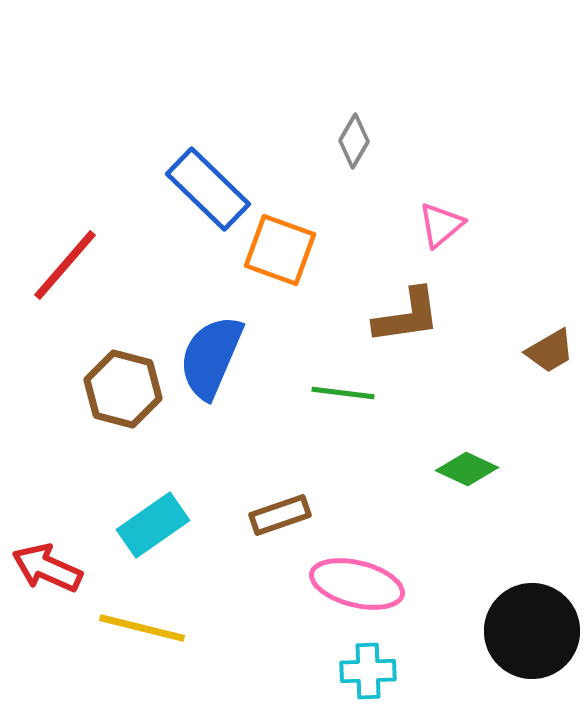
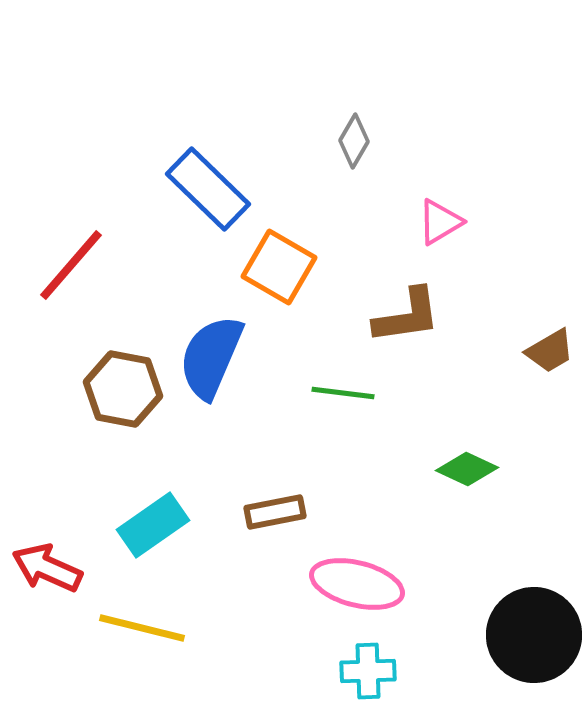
pink triangle: moved 1 px left, 3 px up; rotated 9 degrees clockwise
orange square: moved 1 px left, 17 px down; rotated 10 degrees clockwise
red line: moved 6 px right
brown hexagon: rotated 4 degrees counterclockwise
brown rectangle: moved 5 px left, 3 px up; rotated 8 degrees clockwise
black circle: moved 2 px right, 4 px down
